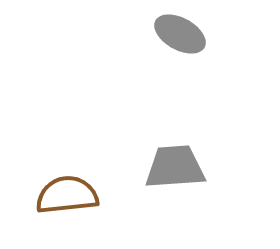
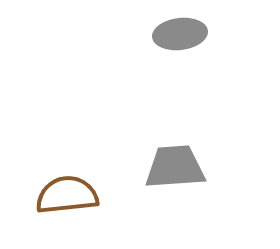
gray ellipse: rotated 36 degrees counterclockwise
